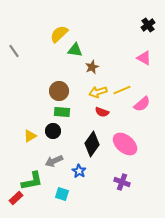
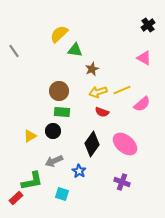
brown star: moved 2 px down
